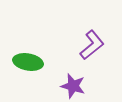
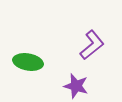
purple star: moved 3 px right
